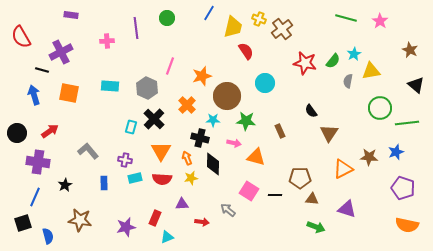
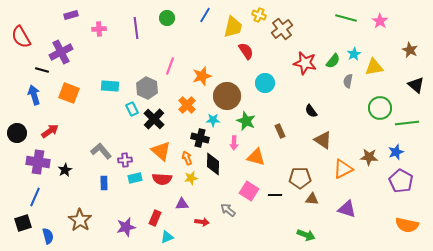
blue line at (209, 13): moved 4 px left, 2 px down
purple rectangle at (71, 15): rotated 24 degrees counterclockwise
yellow cross at (259, 19): moved 4 px up
pink cross at (107, 41): moved 8 px left, 12 px up
yellow triangle at (371, 71): moved 3 px right, 4 px up
orange square at (69, 93): rotated 10 degrees clockwise
green star at (246, 121): rotated 18 degrees clockwise
cyan rectangle at (131, 127): moved 1 px right, 18 px up; rotated 40 degrees counterclockwise
brown triangle at (329, 133): moved 6 px left, 7 px down; rotated 30 degrees counterclockwise
pink arrow at (234, 143): rotated 80 degrees clockwise
gray L-shape at (88, 151): moved 13 px right
orange triangle at (161, 151): rotated 20 degrees counterclockwise
purple cross at (125, 160): rotated 16 degrees counterclockwise
black star at (65, 185): moved 15 px up
purple pentagon at (403, 188): moved 2 px left, 7 px up; rotated 10 degrees clockwise
brown star at (80, 220): rotated 25 degrees clockwise
green arrow at (316, 227): moved 10 px left, 8 px down
